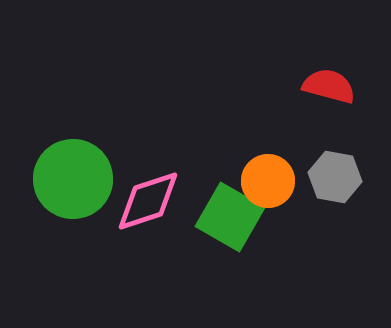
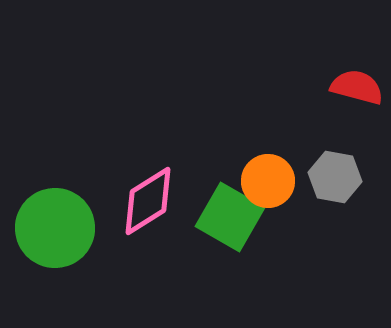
red semicircle: moved 28 px right, 1 px down
green circle: moved 18 px left, 49 px down
pink diamond: rotated 14 degrees counterclockwise
